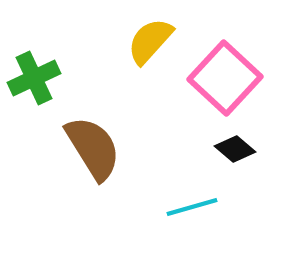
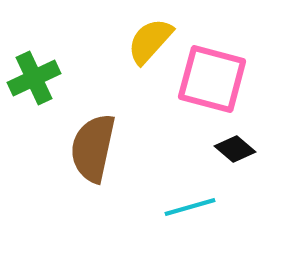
pink square: moved 13 px left, 1 px down; rotated 28 degrees counterclockwise
brown semicircle: rotated 136 degrees counterclockwise
cyan line: moved 2 px left
